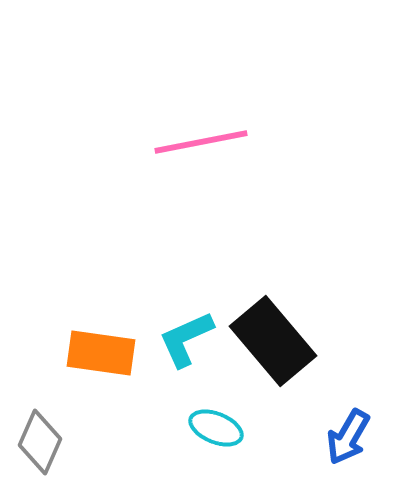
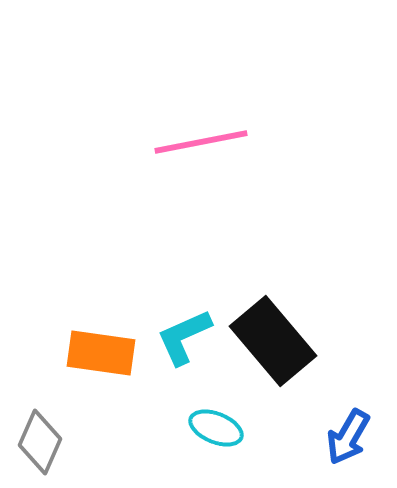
cyan L-shape: moved 2 px left, 2 px up
